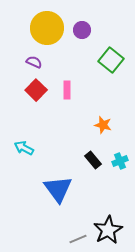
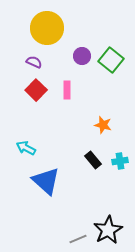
purple circle: moved 26 px down
cyan arrow: moved 2 px right
cyan cross: rotated 14 degrees clockwise
blue triangle: moved 12 px left, 8 px up; rotated 12 degrees counterclockwise
